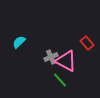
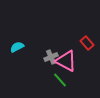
cyan semicircle: moved 2 px left, 5 px down; rotated 16 degrees clockwise
